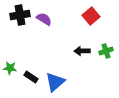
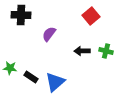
black cross: moved 1 px right; rotated 12 degrees clockwise
purple semicircle: moved 5 px right, 15 px down; rotated 84 degrees counterclockwise
green cross: rotated 32 degrees clockwise
